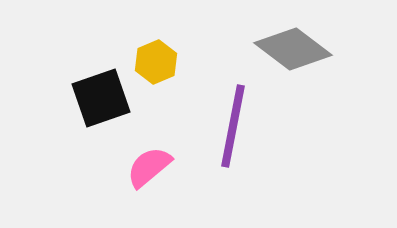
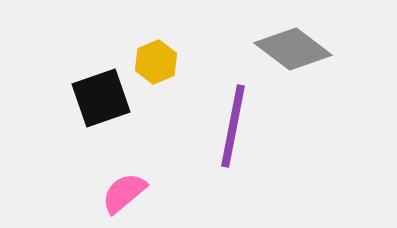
pink semicircle: moved 25 px left, 26 px down
